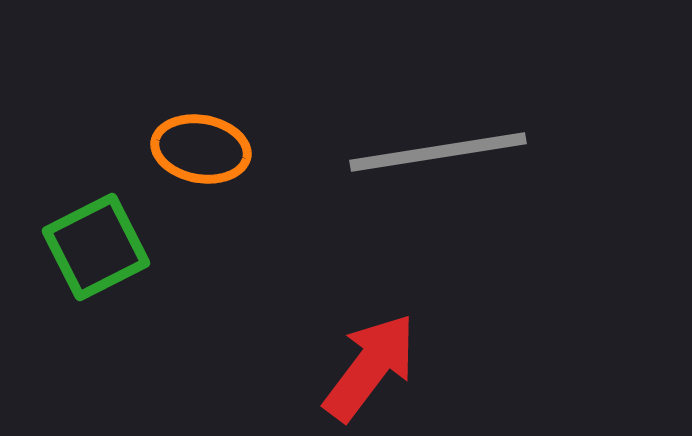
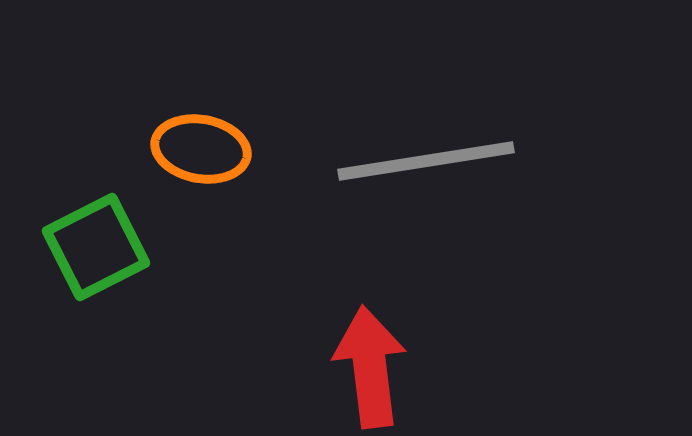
gray line: moved 12 px left, 9 px down
red arrow: rotated 44 degrees counterclockwise
